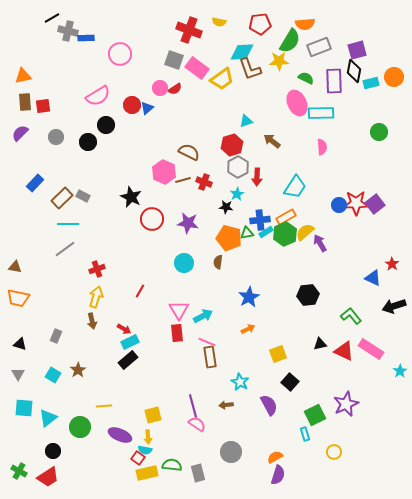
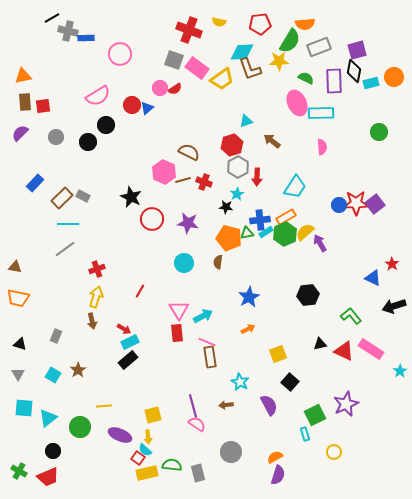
cyan semicircle at (145, 450): rotated 32 degrees clockwise
red trapezoid at (48, 477): rotated 10 degrees clockwise
